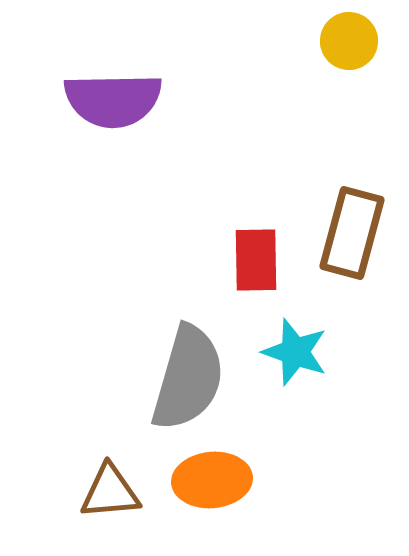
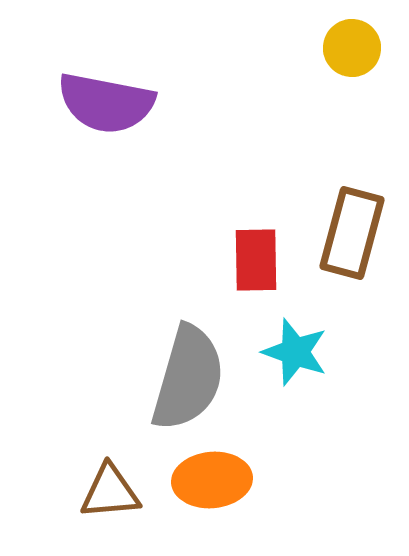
yellow circle: moved 3 px right, 7 px down
purple semicircle: moved 7 px left, 3 px down; rotated 12 degrees clockwise
